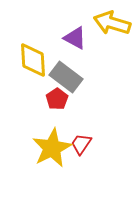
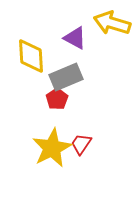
yellow diamond: moved 2 px left, 4 px up
gray rectangle: rotated 60 degrees counterclockwise
